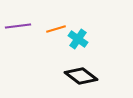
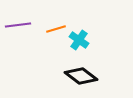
purple line: moved 1 px up
cyan cross: moved 1 px right, 1 px down
